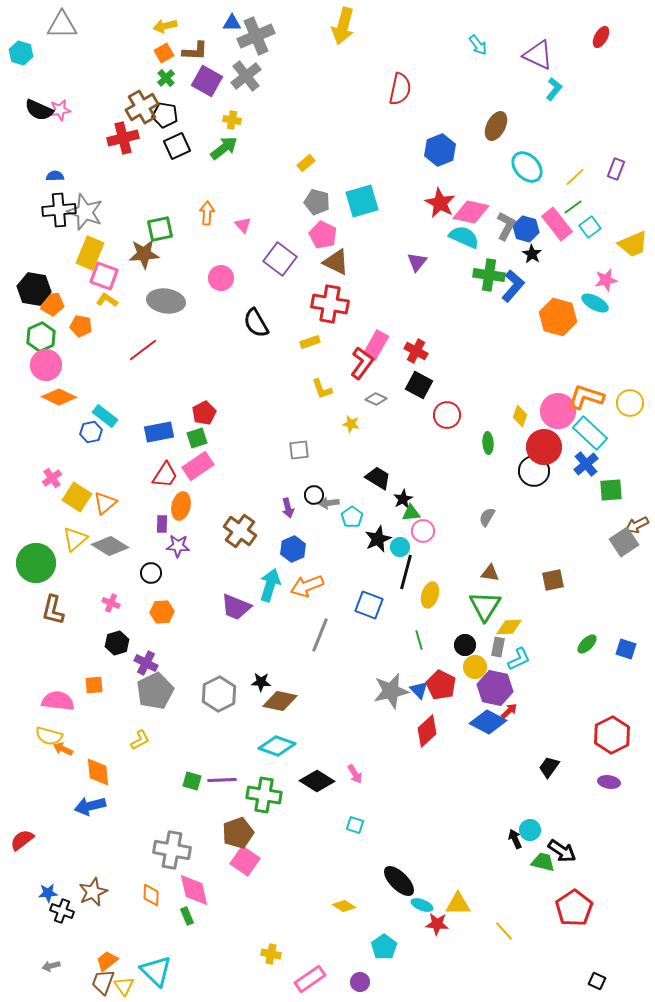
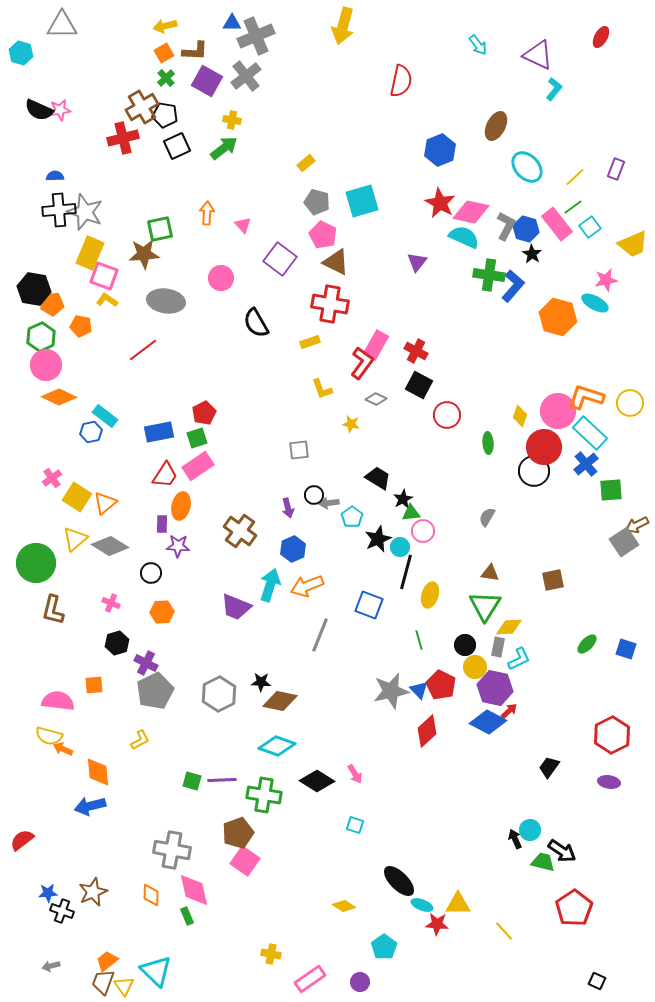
red semicircle at (400, 89): moved 1 px right, 8 px up
